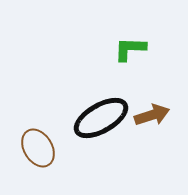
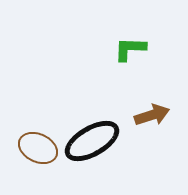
black ellipse: moved 9 px left, 23 px down
brown ellipse: rotated 33 degrees counterclockwise
